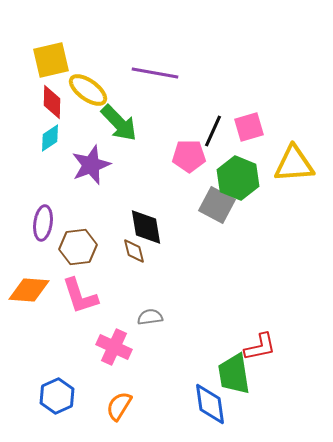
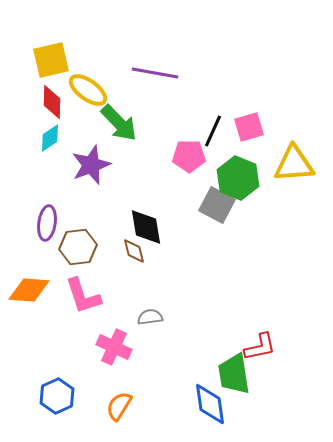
purple ellipse: moved 4 px right
pink L-shape: moved 3 px right
